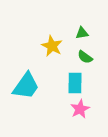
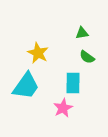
yellow star: moved 14 px left, 7 px down
green semicircle: moved 2 px right
cyan rectangle: moved 2 px left
pink star: moved 17 px left, 1 px up
